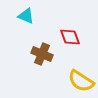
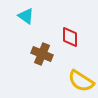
cyan triangle: rotated 12 degrees clockwise
red diamond: rotated 20 degrees clockwise
